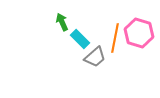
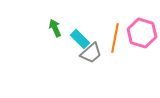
green arrow: moved 7 px left, 6 px down
pink hexagon: moved 3 px right
gray trapezoid: moved 4 px left, 4 px up
